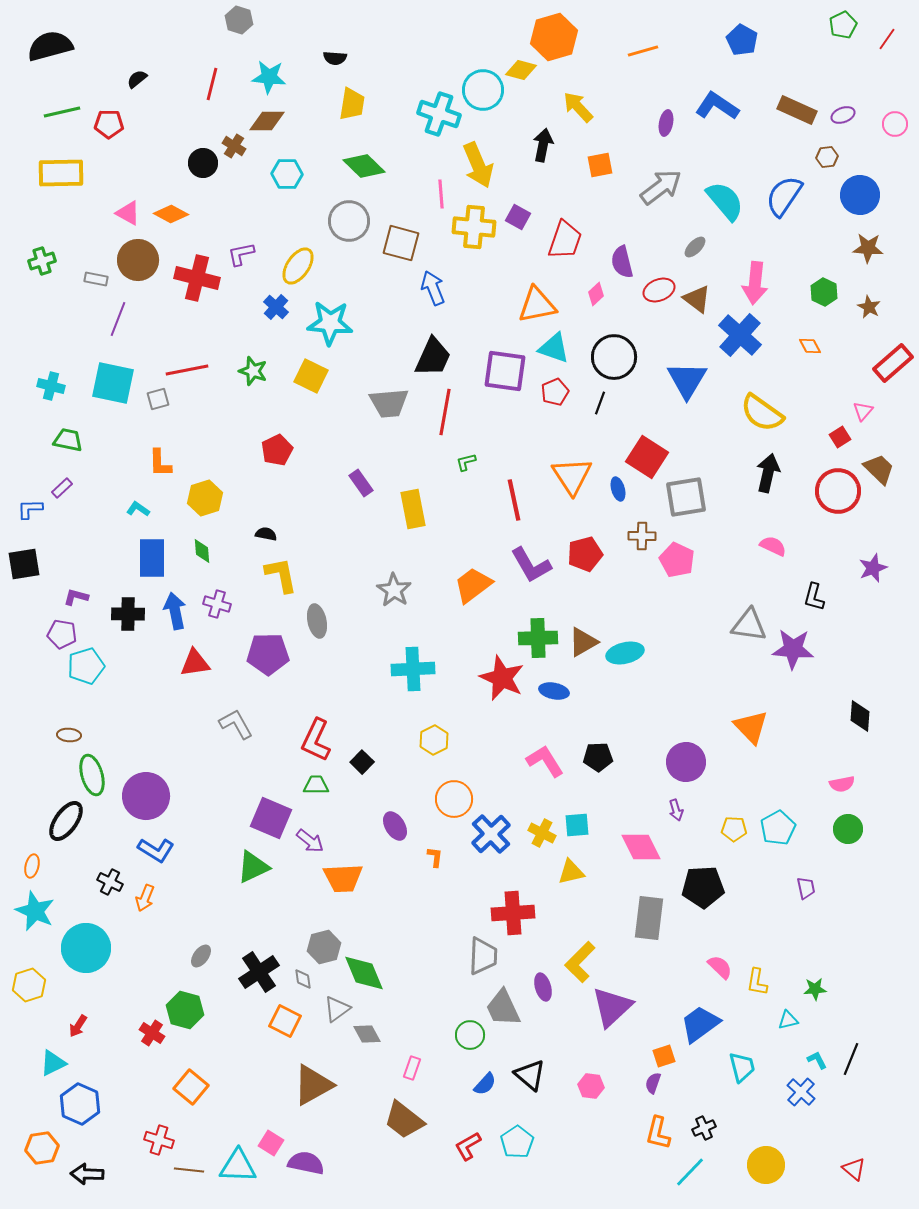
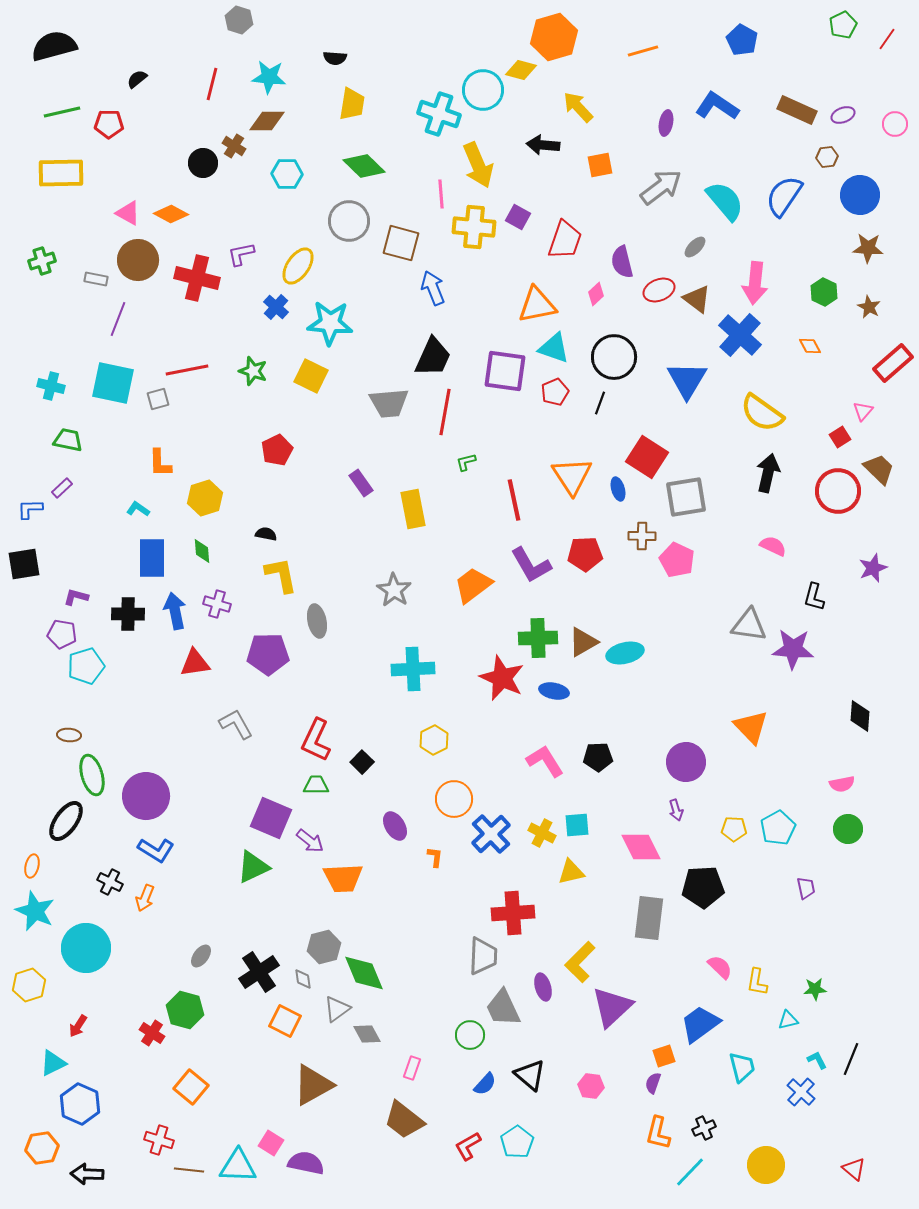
black semicircle at (50, 46): moved 4 px right
black arrow at (543, 145): rotated 96 degrees counterclockwise
red pentagon at (585, 554): rotated 12 degrees clockwise
